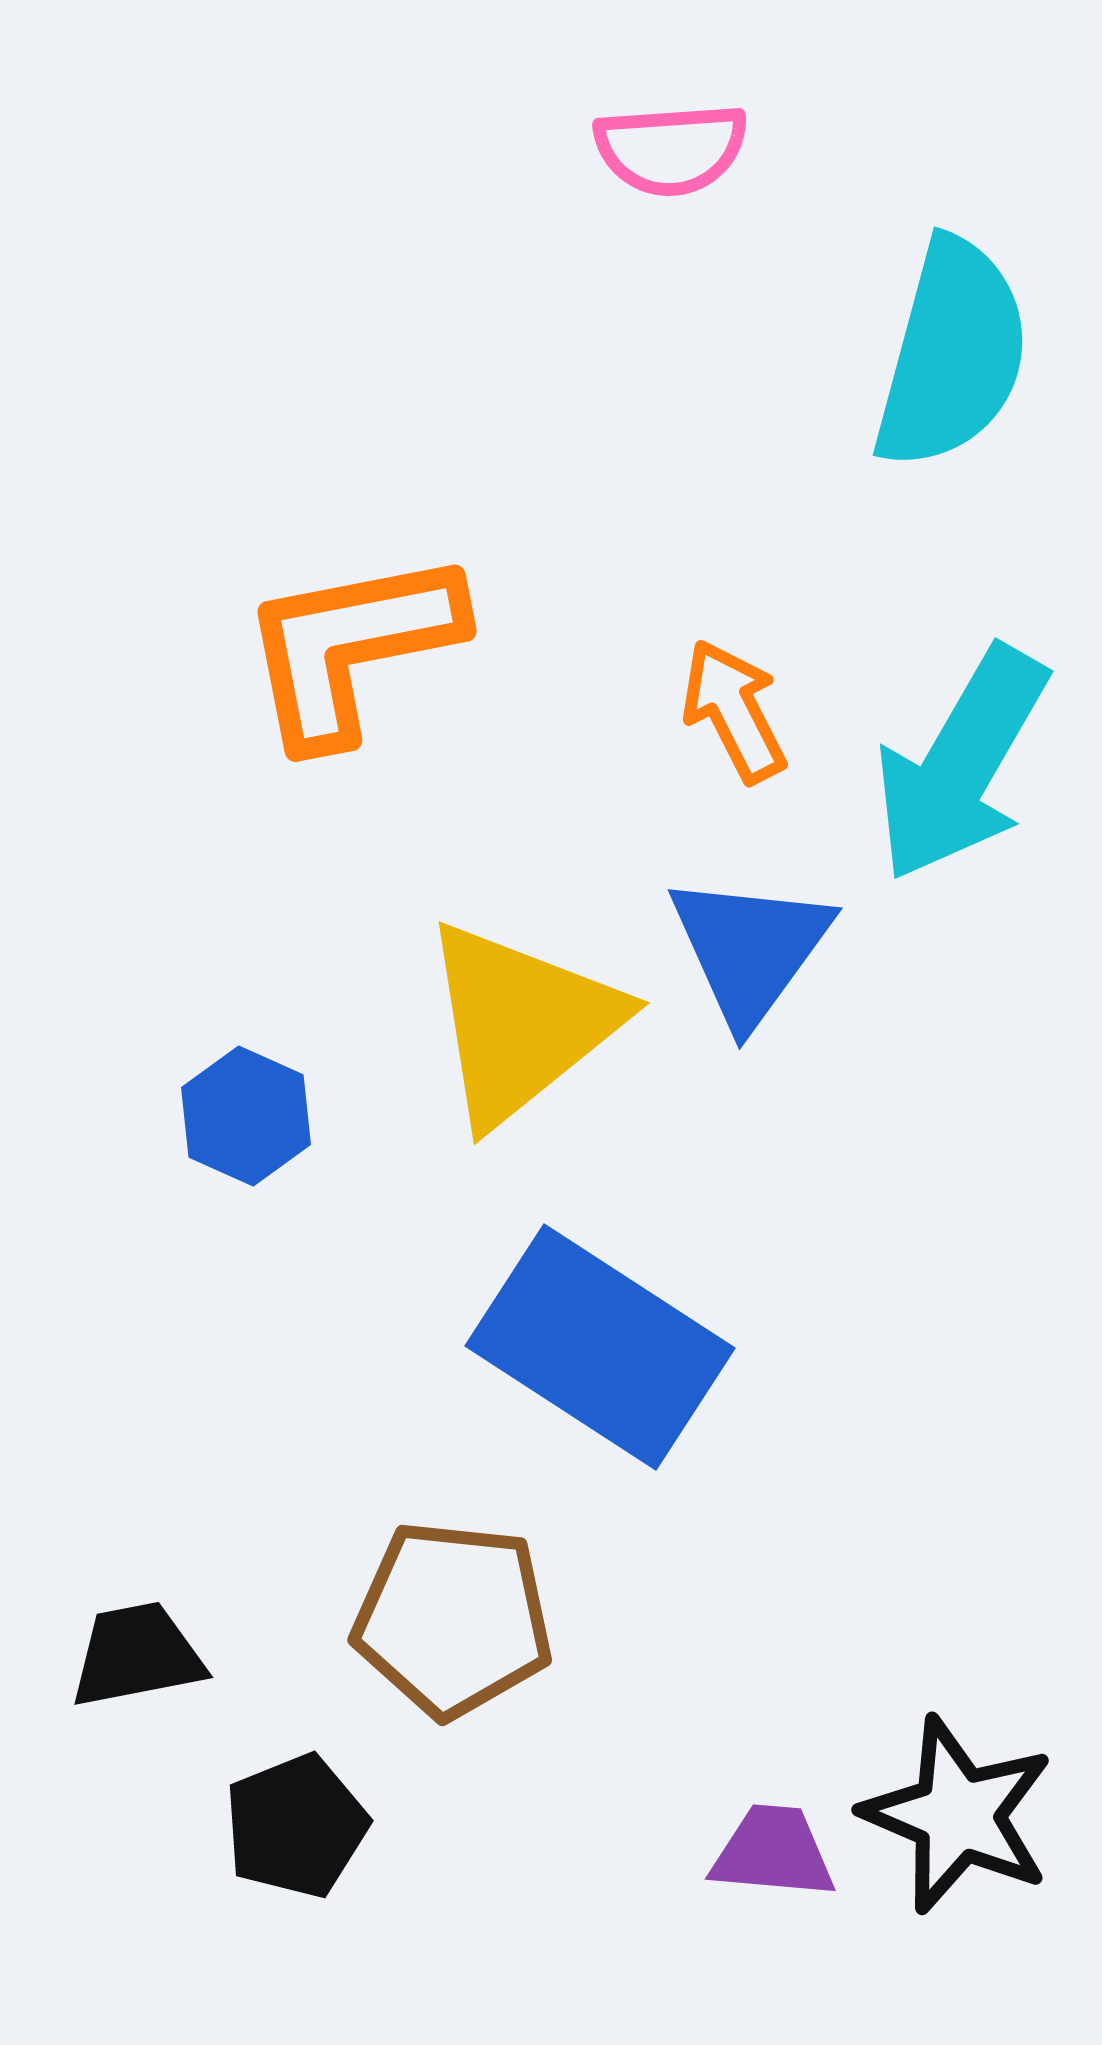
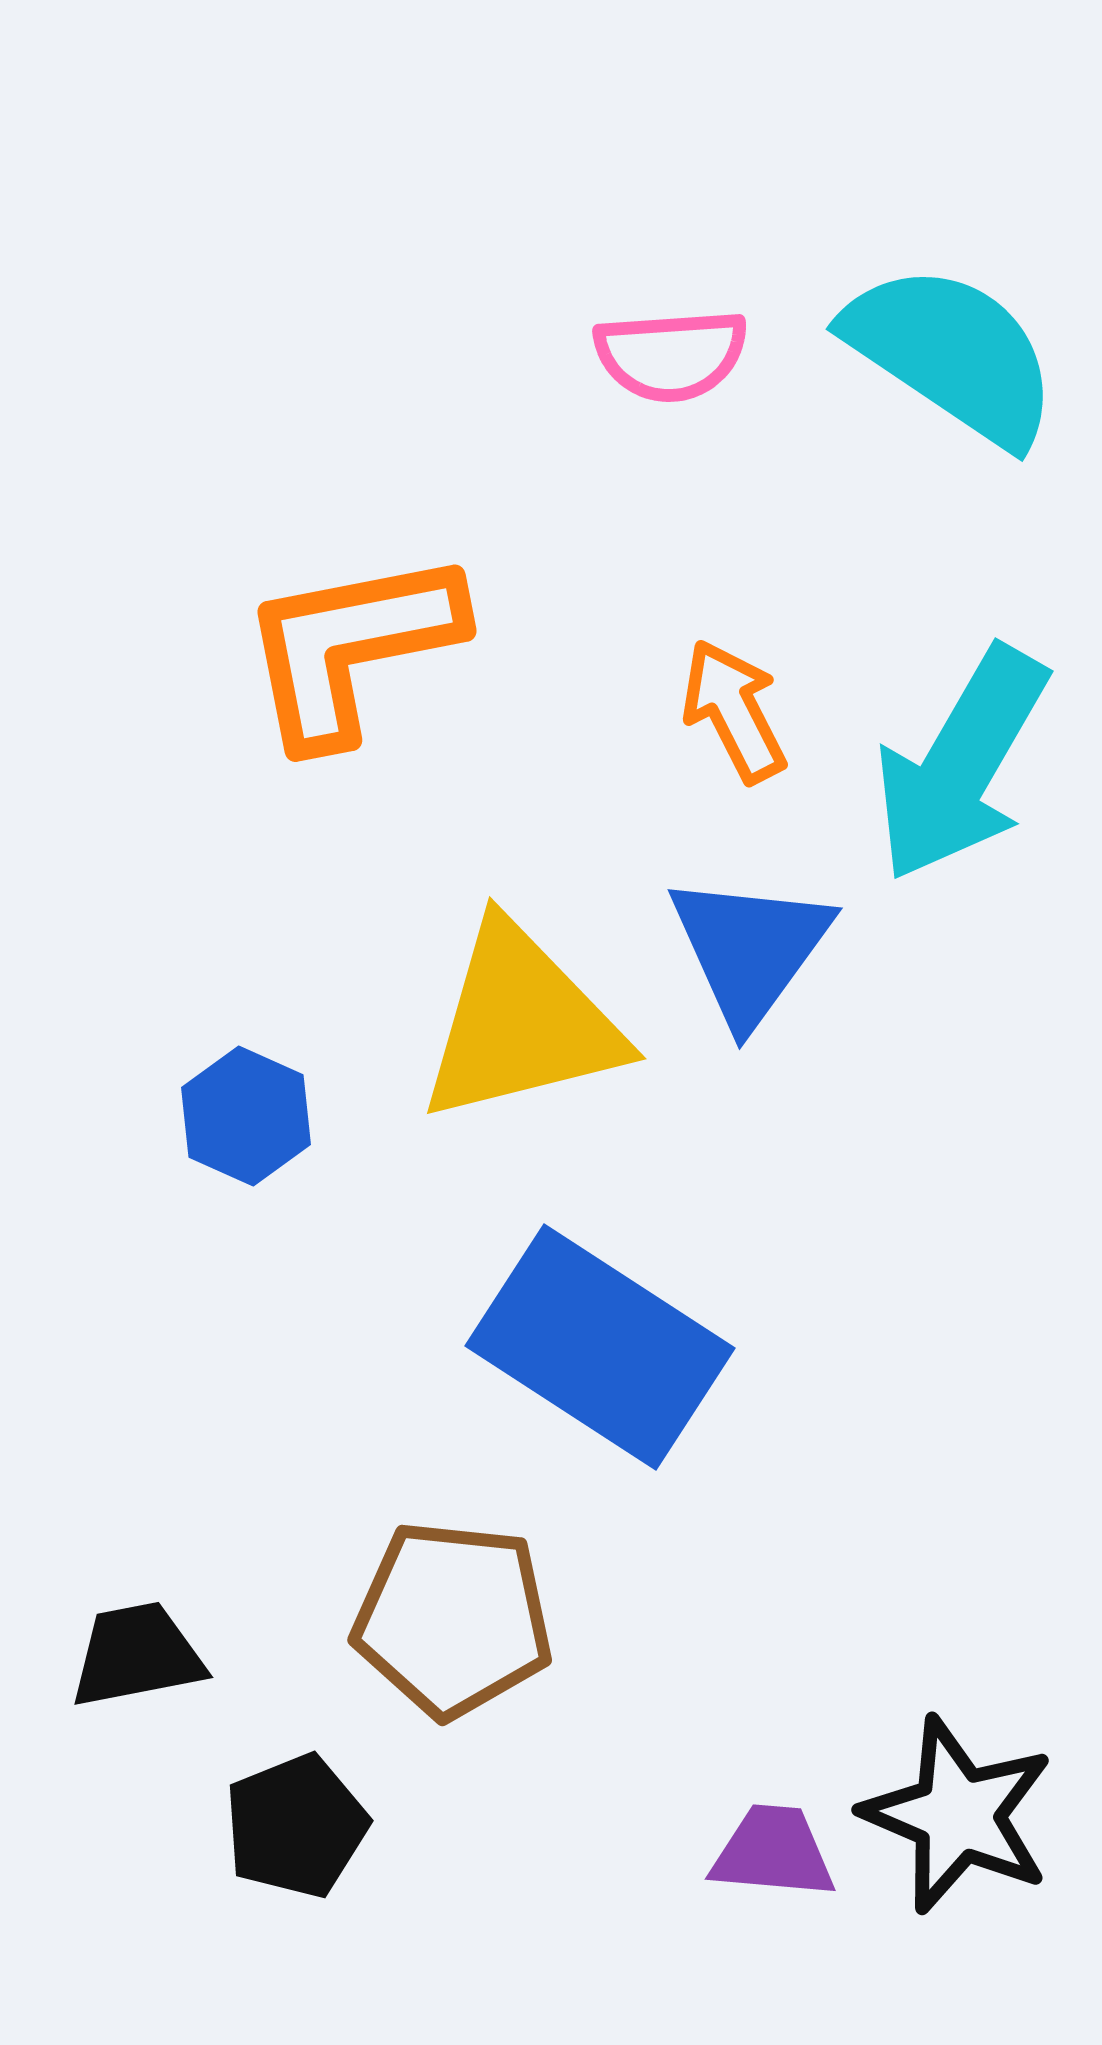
pink semicircle: moved 206 px down
cyan semicircle: rotated 71 degrees counterclockwise
yellow triangle: rotated 25 degrees clockwise
